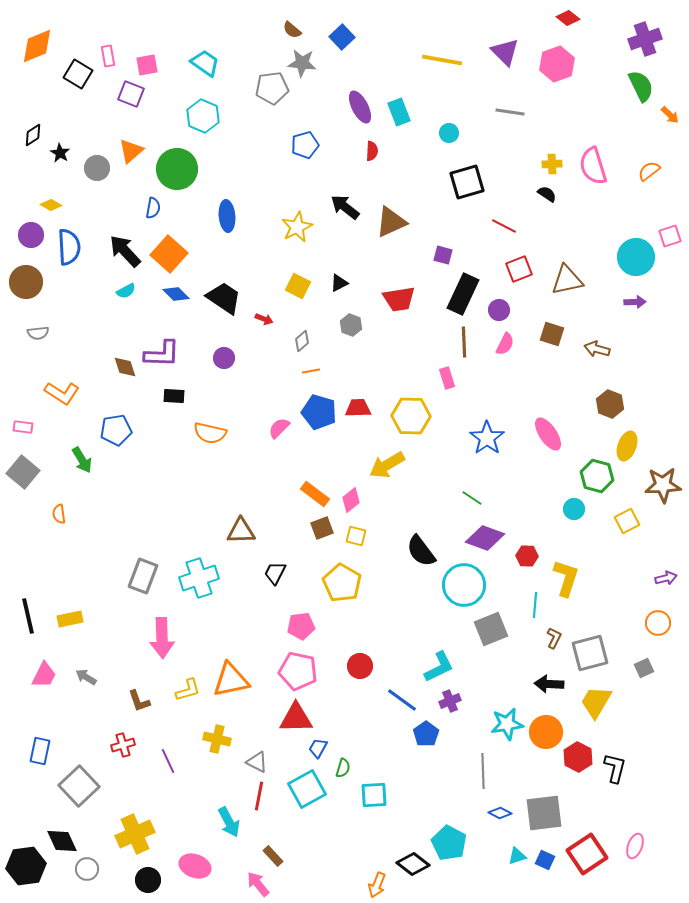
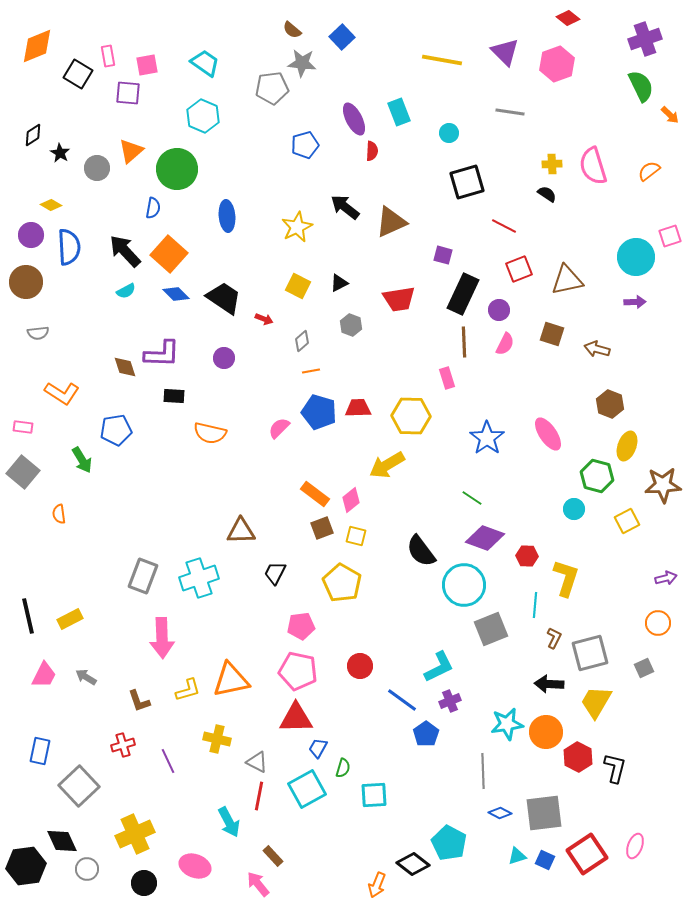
purple square at (131, 94): moved 3 px left, 1 px up; rotated 16 degrees counterclockwise
purple ellipse at (360, 107): moved 6 px left, 12 px down
yellow rectangle at (70, 619): rotated 15 degrees counterclockwise
black circle at (148, 880): moved 4 px left, 3 px down
